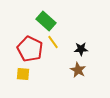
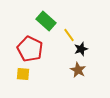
yellow line: moved 16 px right, 7 px up
black star: rotated 16 degrees counterclockwise
